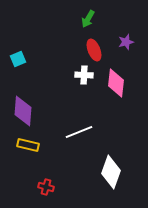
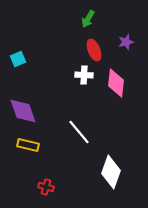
purple diamond: rotated 24 degrees counterclockwise
white line: rotated 72 degrees clockwise
